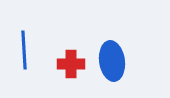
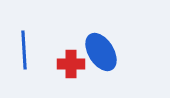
blue ellipse: moved 11 px left, 9 px up; rotated 24 degrees counterclockwise
